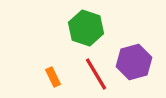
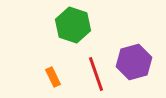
green hexagon: moved 13 px left, 3 px up
red line: rotated 12 degrees clockwise
